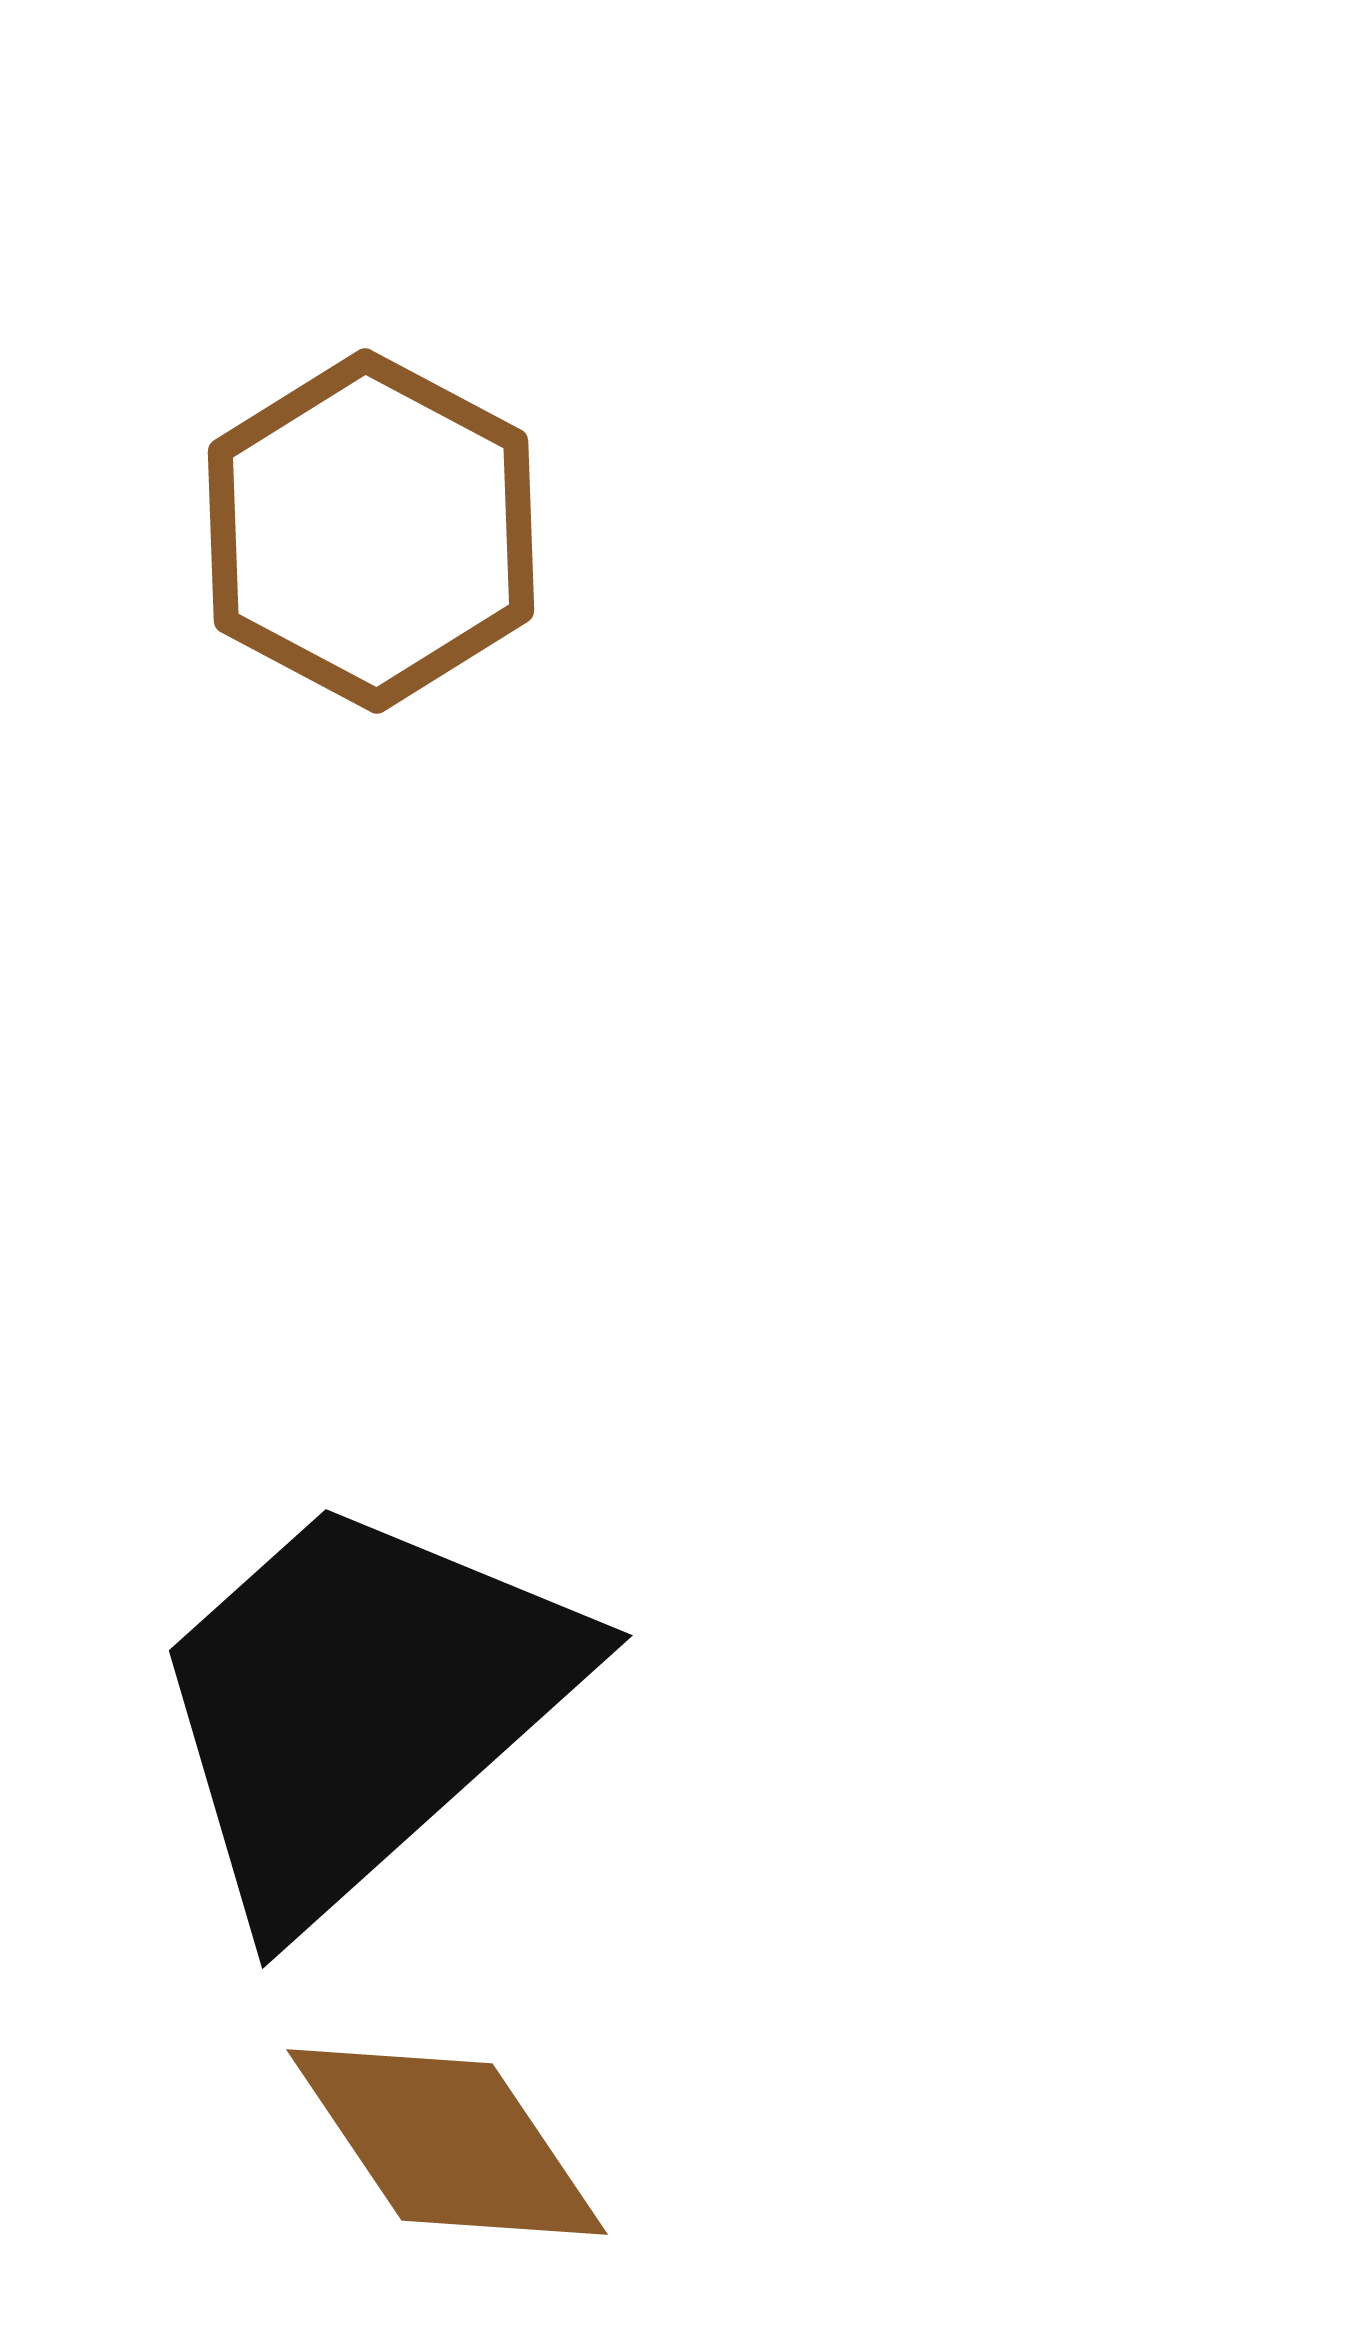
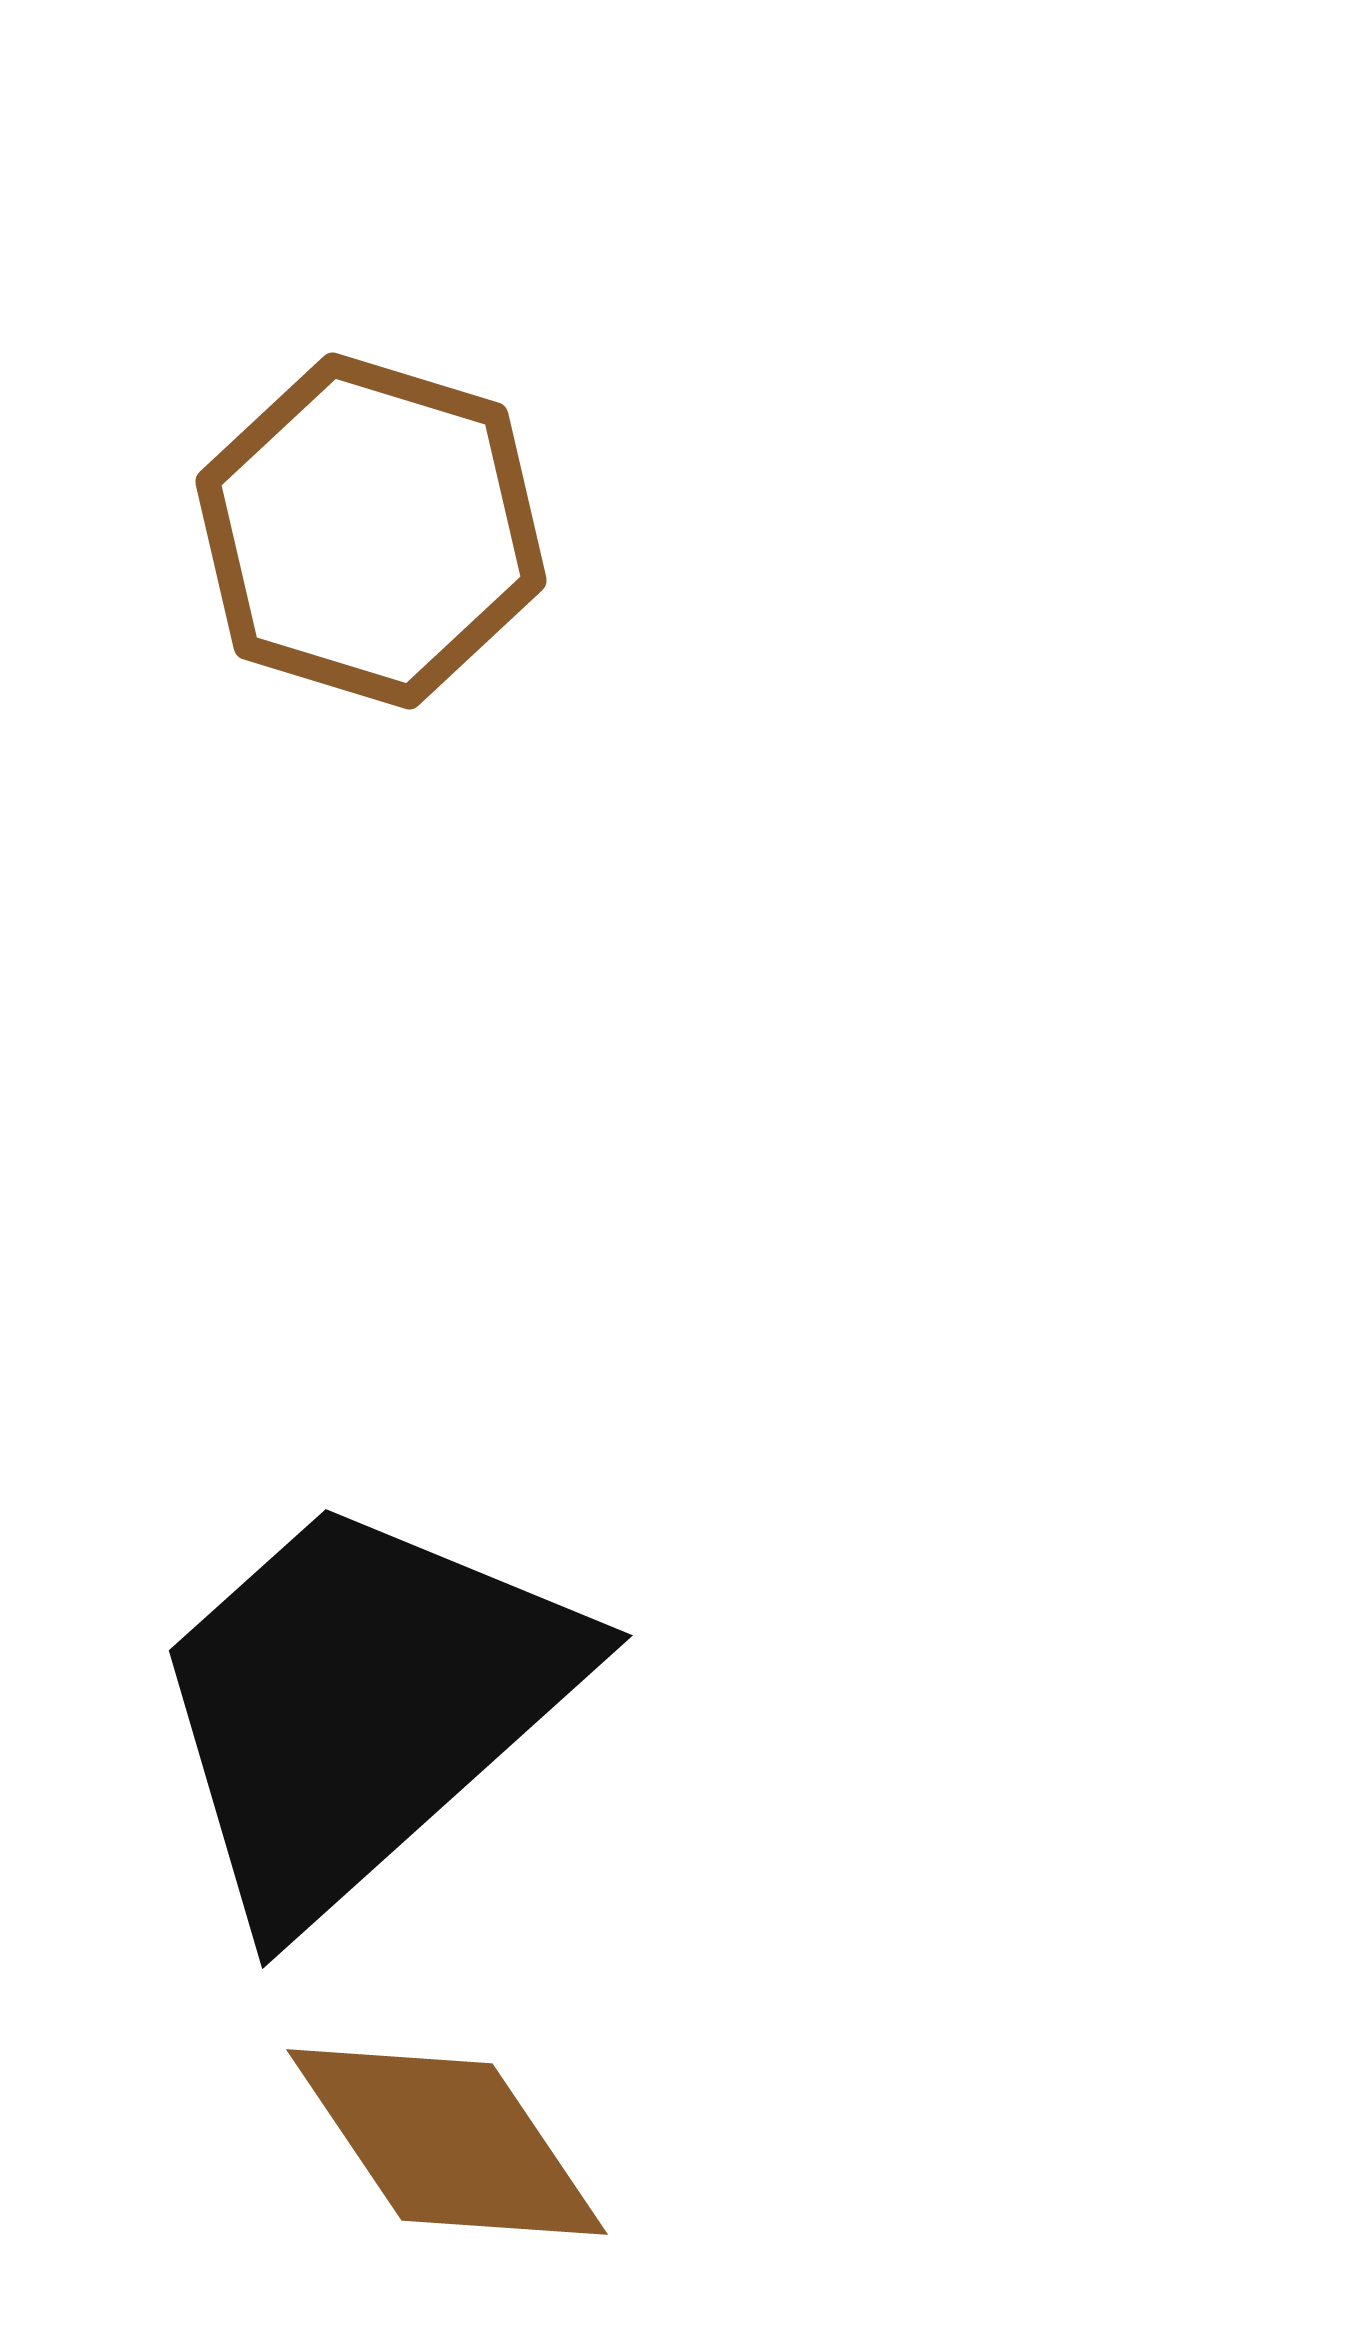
brown hexagon: rotated 11 degrees counterclockwise
